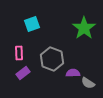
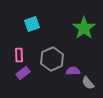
pink rectangle: moved 2 px down
gray hexagon: rotated 15 degrees clockwise
purple semicircle: moved 2 px up
gray semicircle: rotated 16 degrees clockwise
